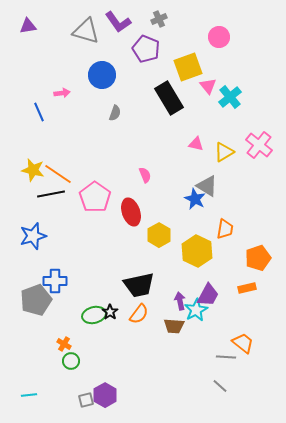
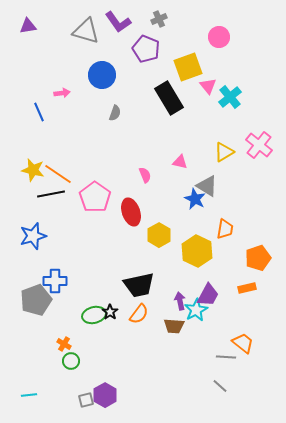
pink triangle at (196, 144): moved 16 px left, 18 px down
